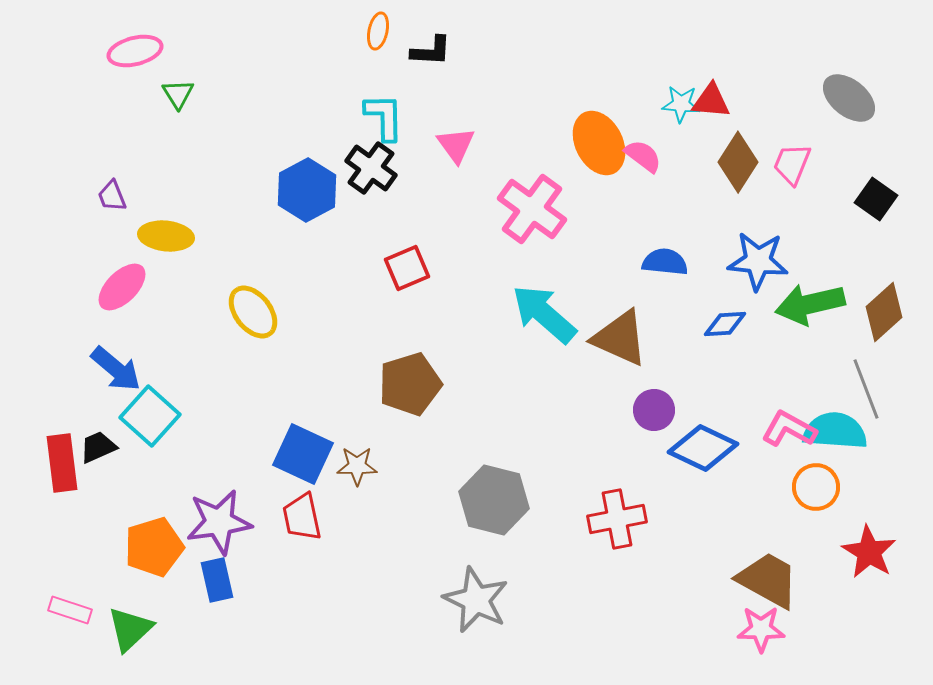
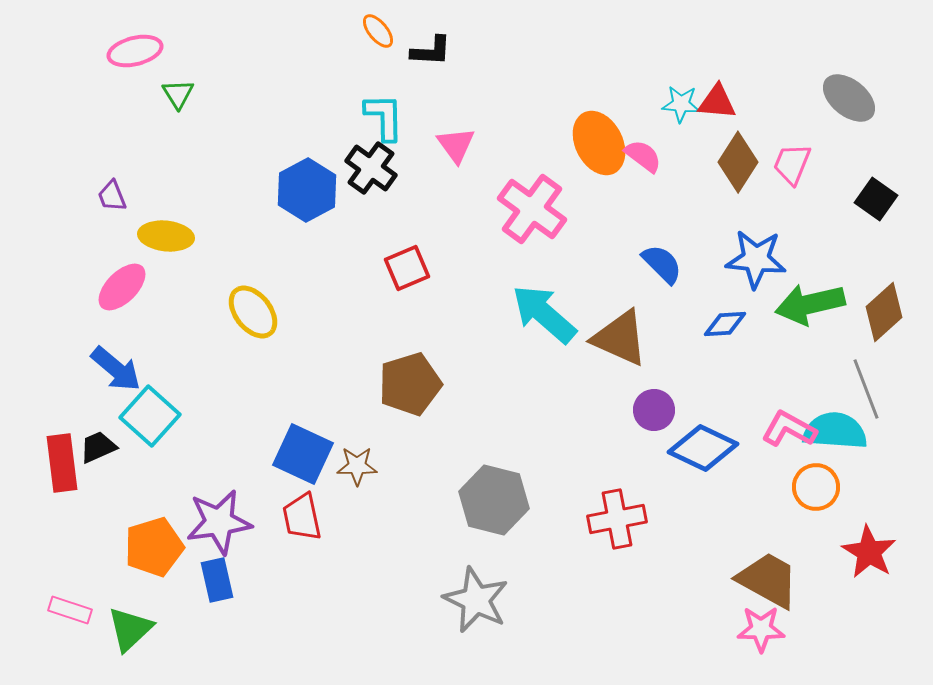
orange ellipse at (378, 31): rotated 51 degrees counterclockwise
red triangle at (711, 101): moved 6 px right, 1 px down
blue star at (758, 261): moved 2 px left, 2 px up
blue semicircle at (665, 262): moved 3 px left, 2 px down; rotated 39 degrees clockwise
